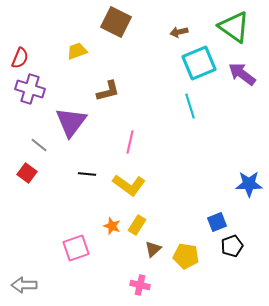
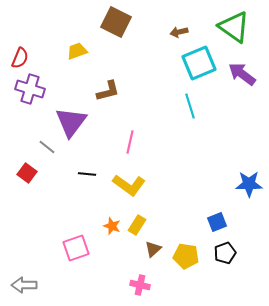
gray line: moved 8 px right, 2 px down
black pentagon: moved 7 px left, 7 px down
